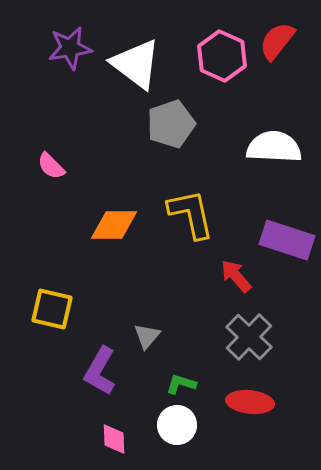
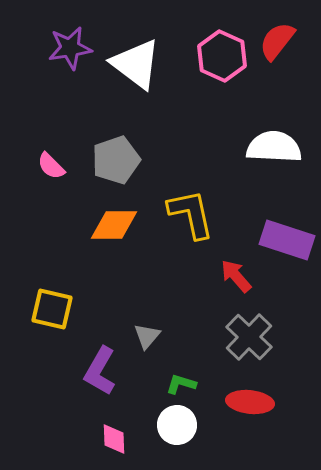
gray pentagon: moved 55 px left, 36 px down
